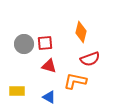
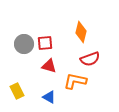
yellow rectangle: rotated 63 degrees clockwise
